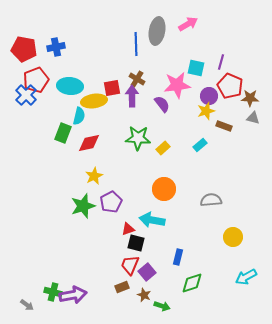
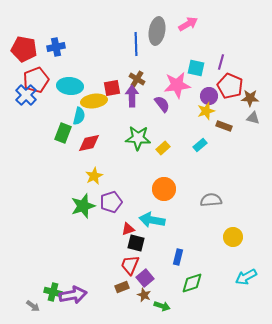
purple pentagon at (111, 202): rotated 10 degrees clockwise
purple square at (147, 272): moved 2 px left, 6 px down
gray arrow at (27, 305): moved 6 px right, 1 px down
